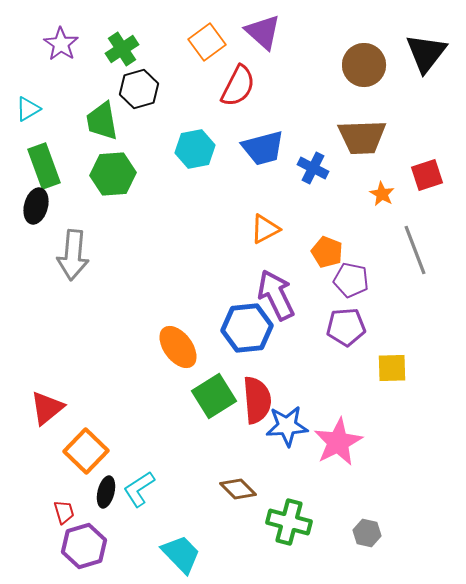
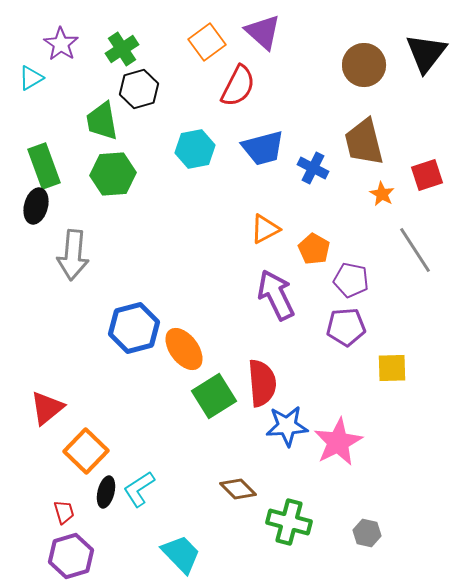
cyan triangle at (28, 109): moved 3 px right, 31 px up
brown trapezoid at (362, 137): moved 2 px right, 5 px down; rotated 78 degrees clockwise
gray line at (415, 250): rotated 12 degrees counterclockwise
orange pentagon at (327, 252): moved 13 px left, 3 px up; rotated 8 degrees clockwise
blue hexagon at (247, 328): moved 113 px left; rotated 9 degrees counterclockwise
orange ellipse at (178, 347): moved 6 px right, 2 px down
red semicircle at (257, 400): moved 5 px right, 17 px up
purple hexagon at (84, 546): moved 13 px left, 10 px down
